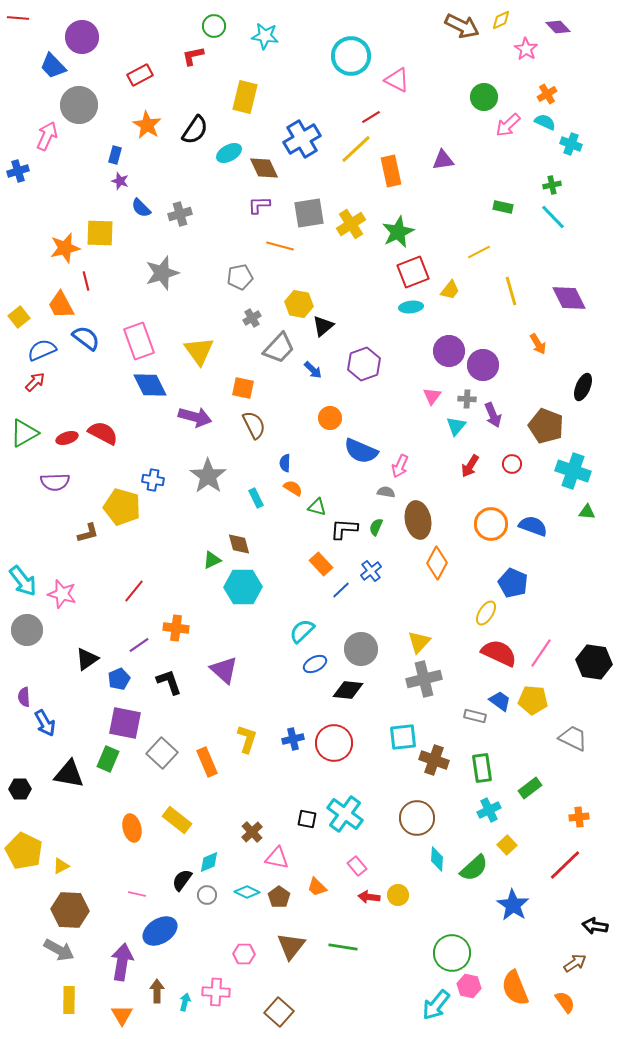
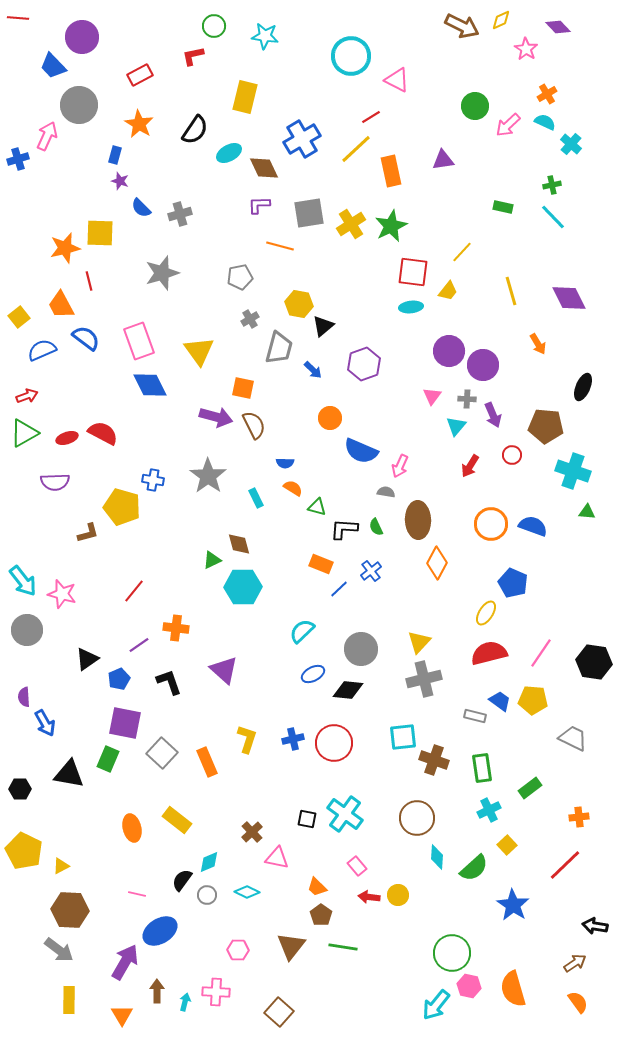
green circle at (484, 97): moved 9 px left, 9 px down
orange star at (147, 125): moved 8 px left, 1 px up
cyan cross at (571, 144): rotated 20 degrees clockwise
blue cross at (18, 171): moved 12 px up
green star at (398, 232): moved 7 px left, 6 px up
yellow line at (479, 252): moved 17 px left; rotated 20 degrees counterclockwise
red square at (413, 272): rotated 28 degrees clockwise
red line at (86, 281): moved 3 px right
yellow trapezoid at (450, 290): moved 2 px left, 1 px down
gray cross at (252, 318): moved 2 px left, 1 px down
gray trapezoid at (279, 348): rotated 28 degrees counterclockwise
red arrow at (35, 382): moved 8 px left, 14 px down; rotated 25 degrees clockwise
purple arrow at (195, 417): moved 21 px right
brown pentagon at (546, 426): rotated 16 degrees counterclockwise
blue semicircle at (285, 463): rotated 90 degrees counterclockwise
red circle at (512, 464): moved 9 px up
brown ellipse at (418, 520): rotated 9 degrees clockwise
green semicircle at (376, 527): rotated 48 degrees counterclockwise
orange rectangle at (321, 564): rotated 25 degrees counterclockwise
blue line at (341, 590): moved 2 px left, 1 px up
red semicircle at (499, 653): moved 10 px left; rotated 39 degrees counterclockwise
blue ellipse at (315, 664): moved 2 px left, 10 px down
cyan diamond at (437, 859): moved 2 px up
brown pentagon at (279, 897): moved 42 px right, 18 px down
gray arrow at (59, 950): rotated 8 degrees clockwise
pink hexagon at (244, 954): moved 6 px left, 4 px up
purple arrow at (122, 962): moved 3 px right; rotated 21 degrees clockwise
orange semicircle at (515, 988): moved 2 px left, 1 px down; rotated 6 degrees clockwise
orange semicircle at (565, 1002): moved 13 px right
